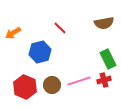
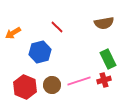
red line: moved 3 px left, 1 px up
